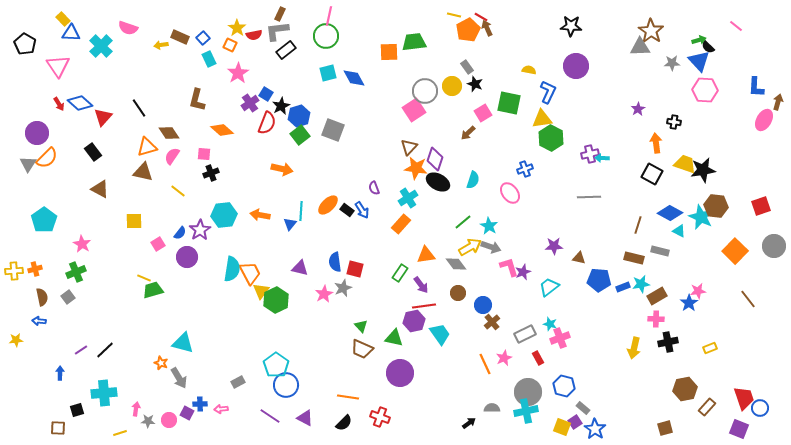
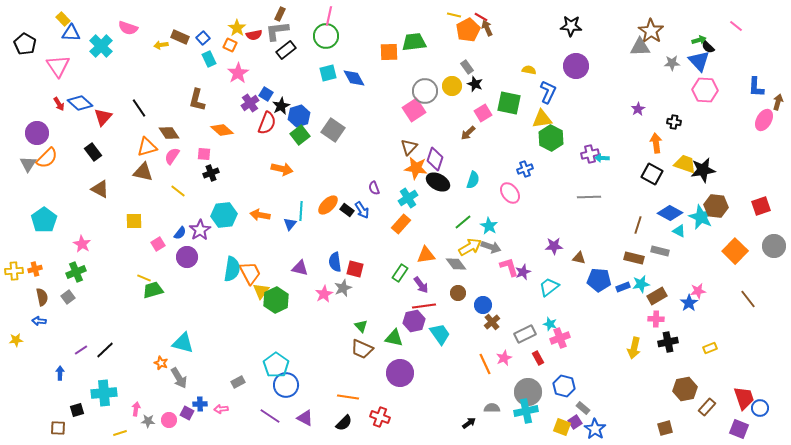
gray square at (333, 130): rotated 15 degrees clockwise
